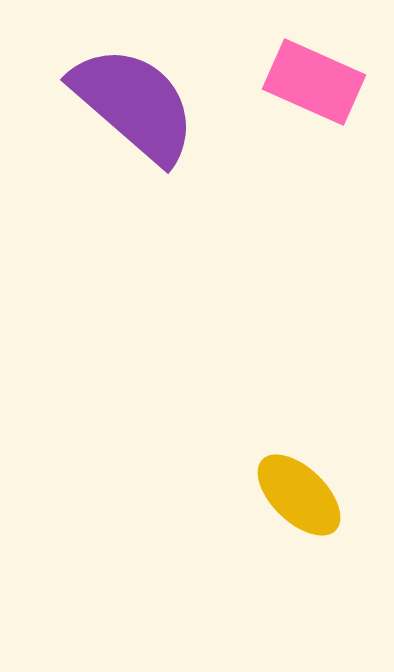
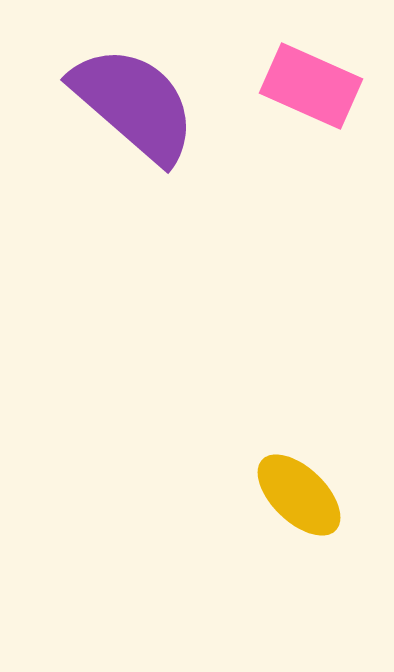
pink rectangle: moved 3 px left, 4 px down
